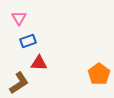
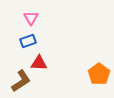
pink triangle: moved 12 px right
brown L-shape: moved 2 px right, 2 px up
